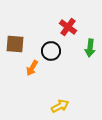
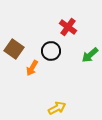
brown square: moved 1 px left, 5 px down; rotated 30 degrees clockwise
green arrow: moved 7 px down; rotated 42 degrees clockwise
yellow arrow: moved 3 px left, 2 px down
